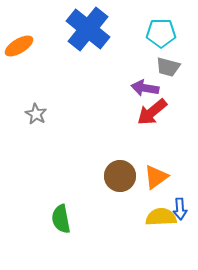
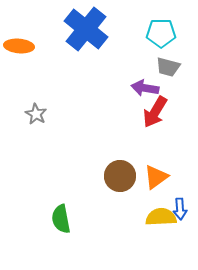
blue cross: moved 2 px left
orange ellipse: rotated 36 degrees clockwise
red arrow: moved 3 px right; rotated 20 degrees counterclockwise
